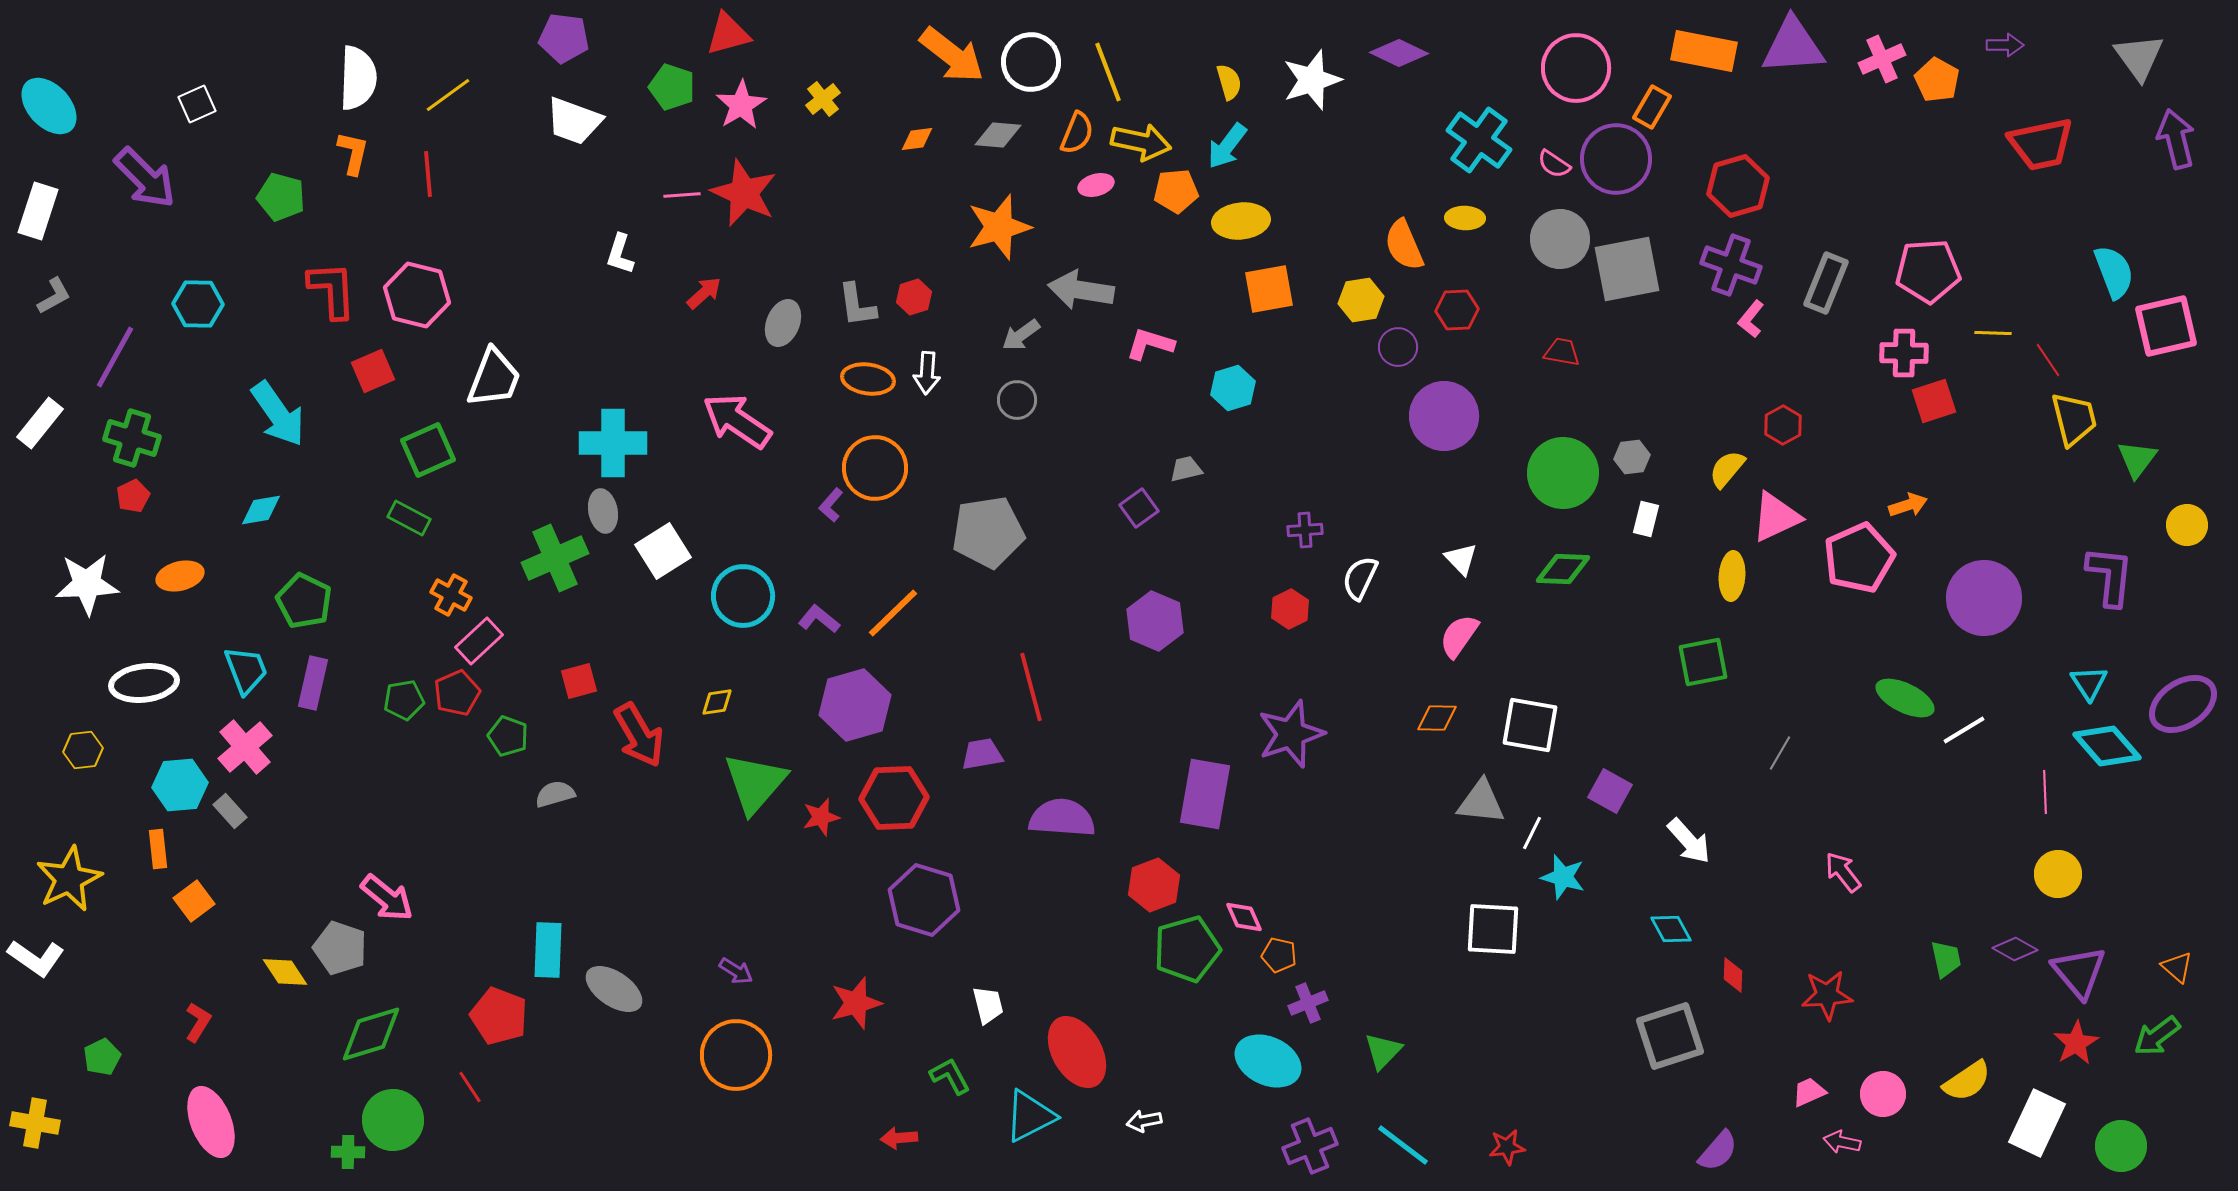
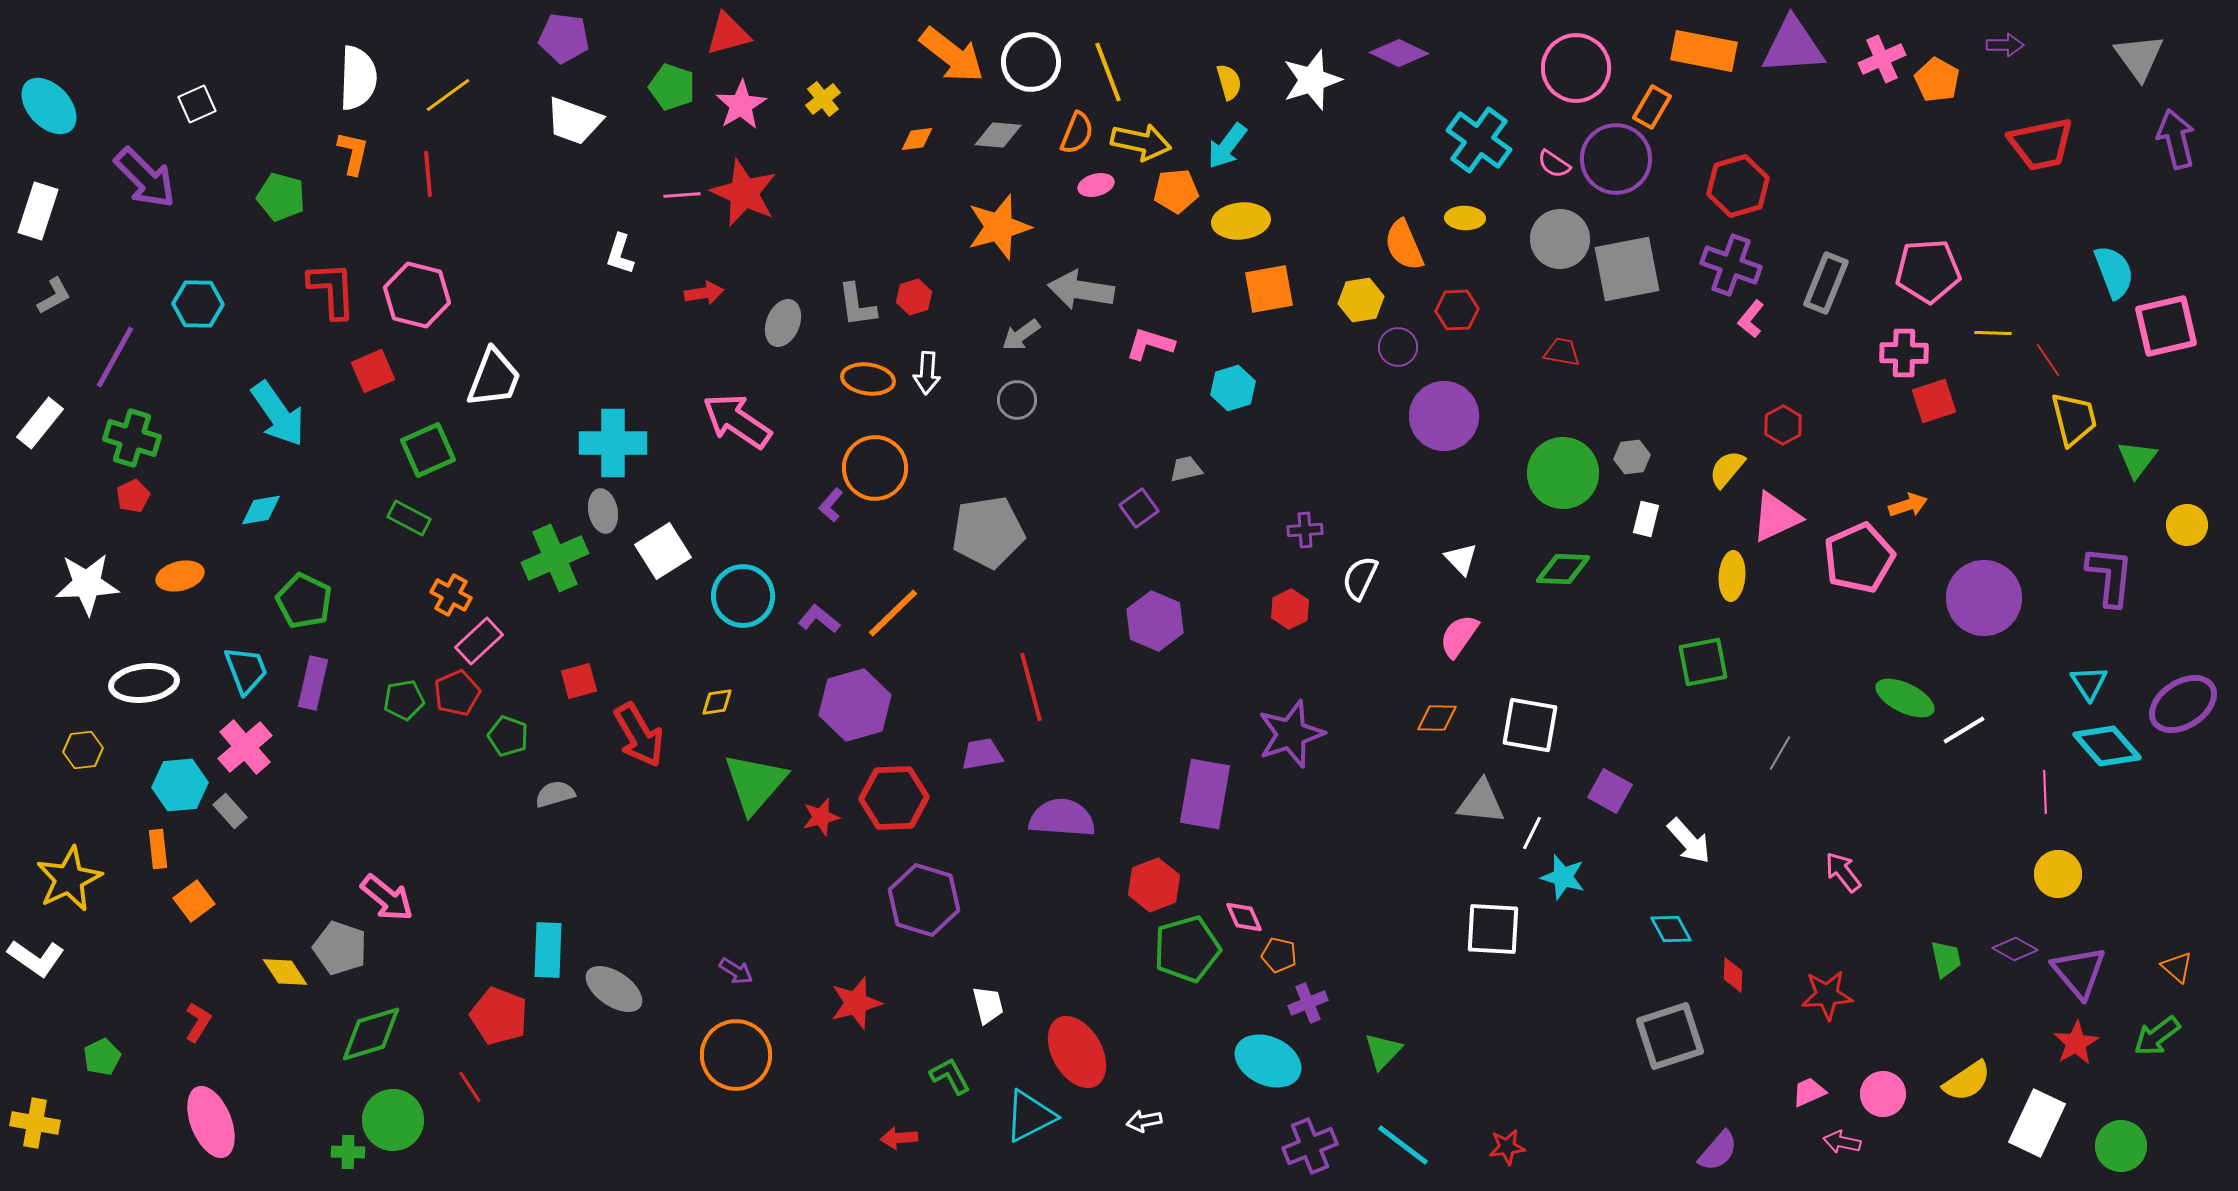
red arrow at (704, 293): rotated 33 degrees clockwise
